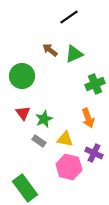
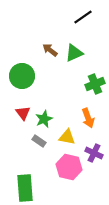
black line: moved 14 px right
green triangle: moved 1 px up
yellow triangle: moved 2 px right, 2 px up
green rectangle: rotated 32 degrees clockwise
